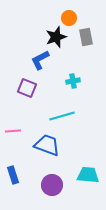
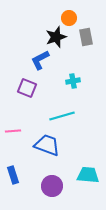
purple circle: moved 1 px down
